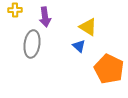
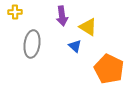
yellow cross: moved 2 px down
purple arrow: moved 17 px right, 1 px up
blue triangle: moved 4 px left
